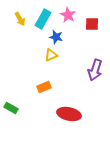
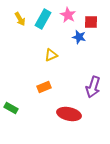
red square: moved 1 px left, 2 px up
blue star: moved 23 px right
purple arrow: moved 2 px left, 17 px down
